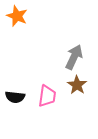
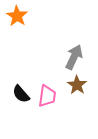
orange star: rotated 10 degrees clockwise
black semicircle: moved 6 px right, 3 px up; rotated 42 degrees clockwise
